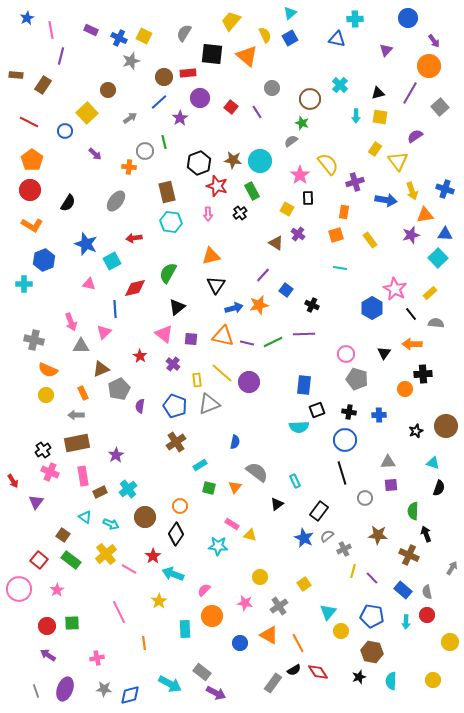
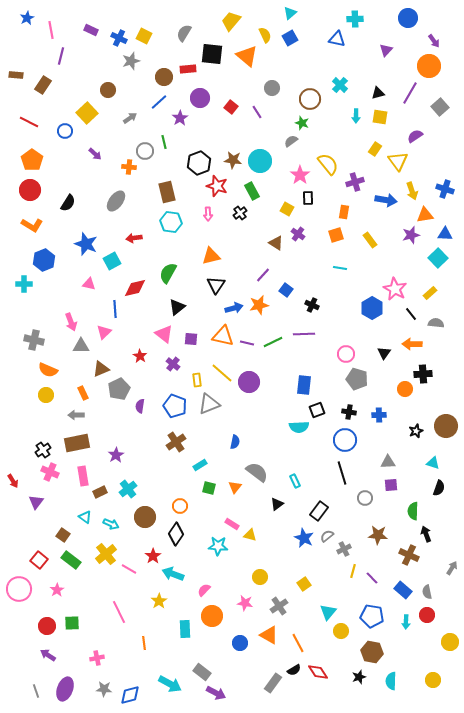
red rectangle at (188, 73): moved 4 px up
